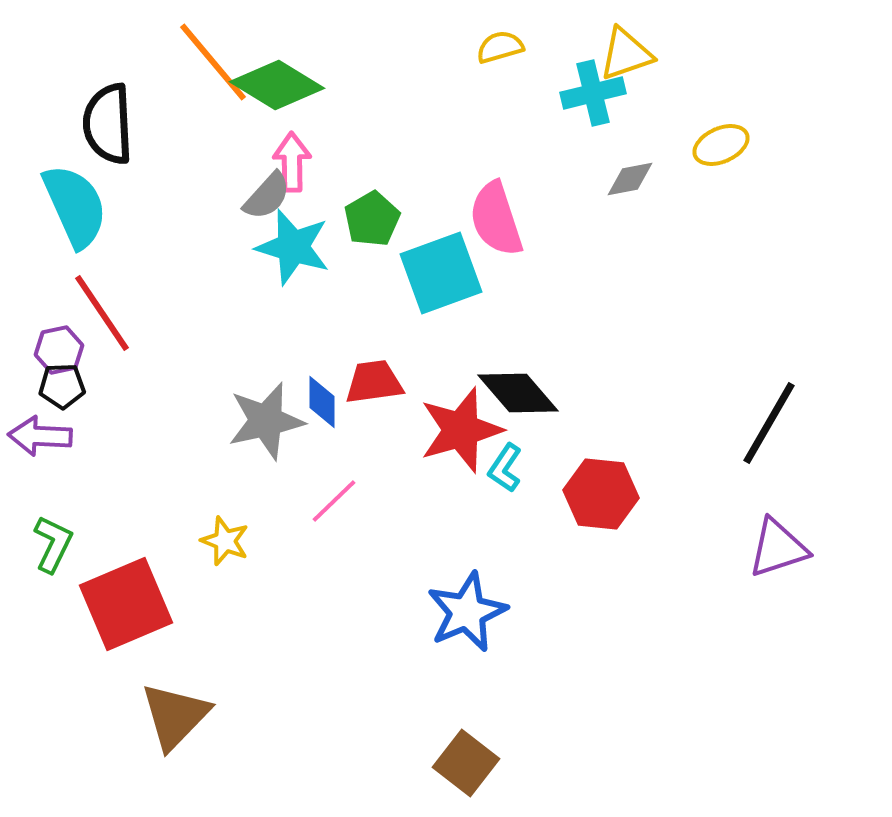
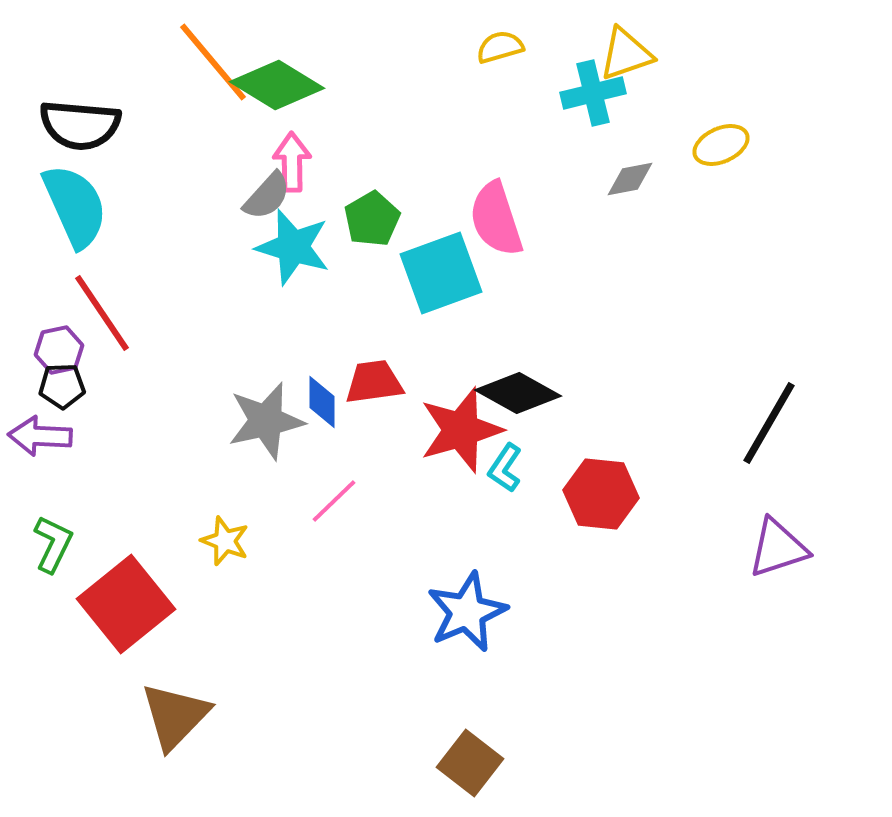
black semicircle: moved 28 px left, 1 px down; rotated 82 degrees counterclockwise
black diamond: rotated 20 degrees counterclockwise
red square: rotated 16 degrees counterclockwise
brown square: moved 4 px right
